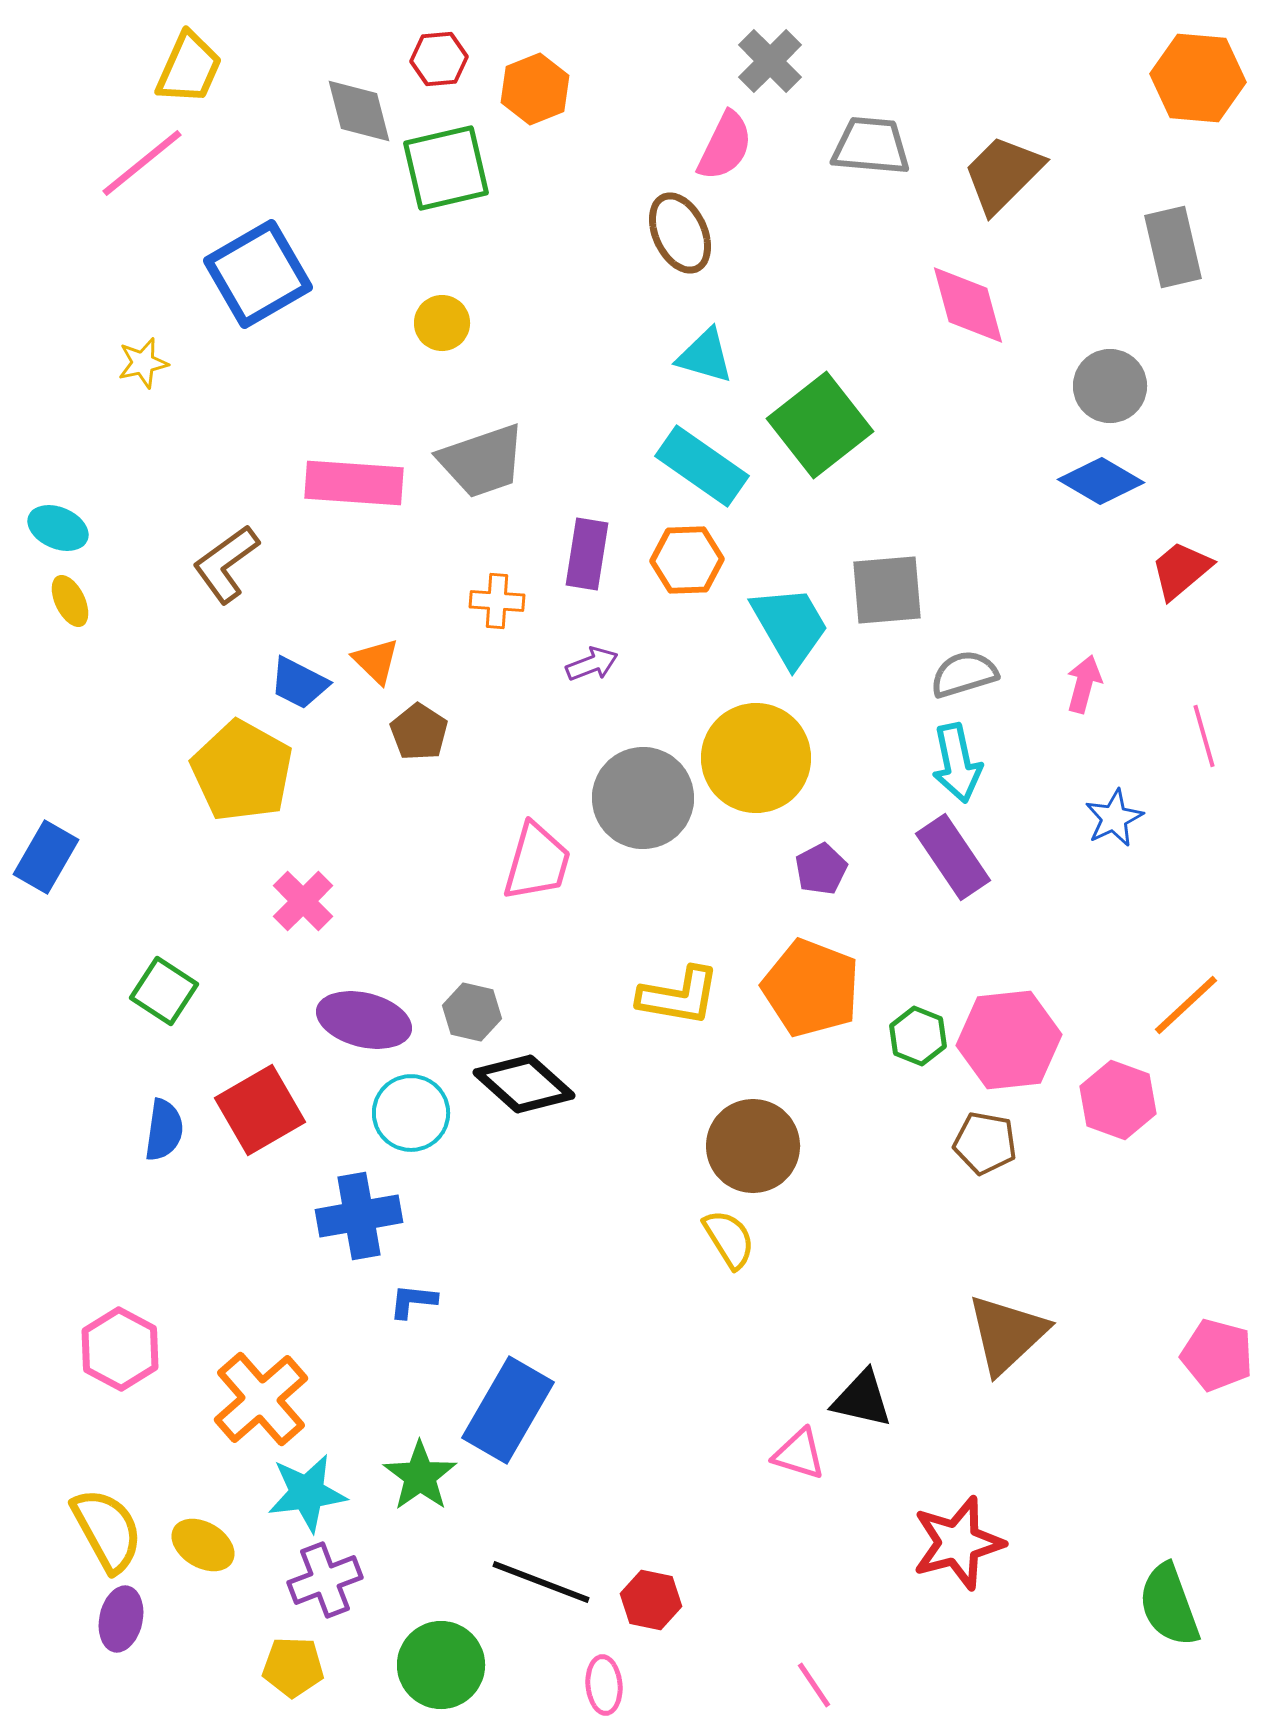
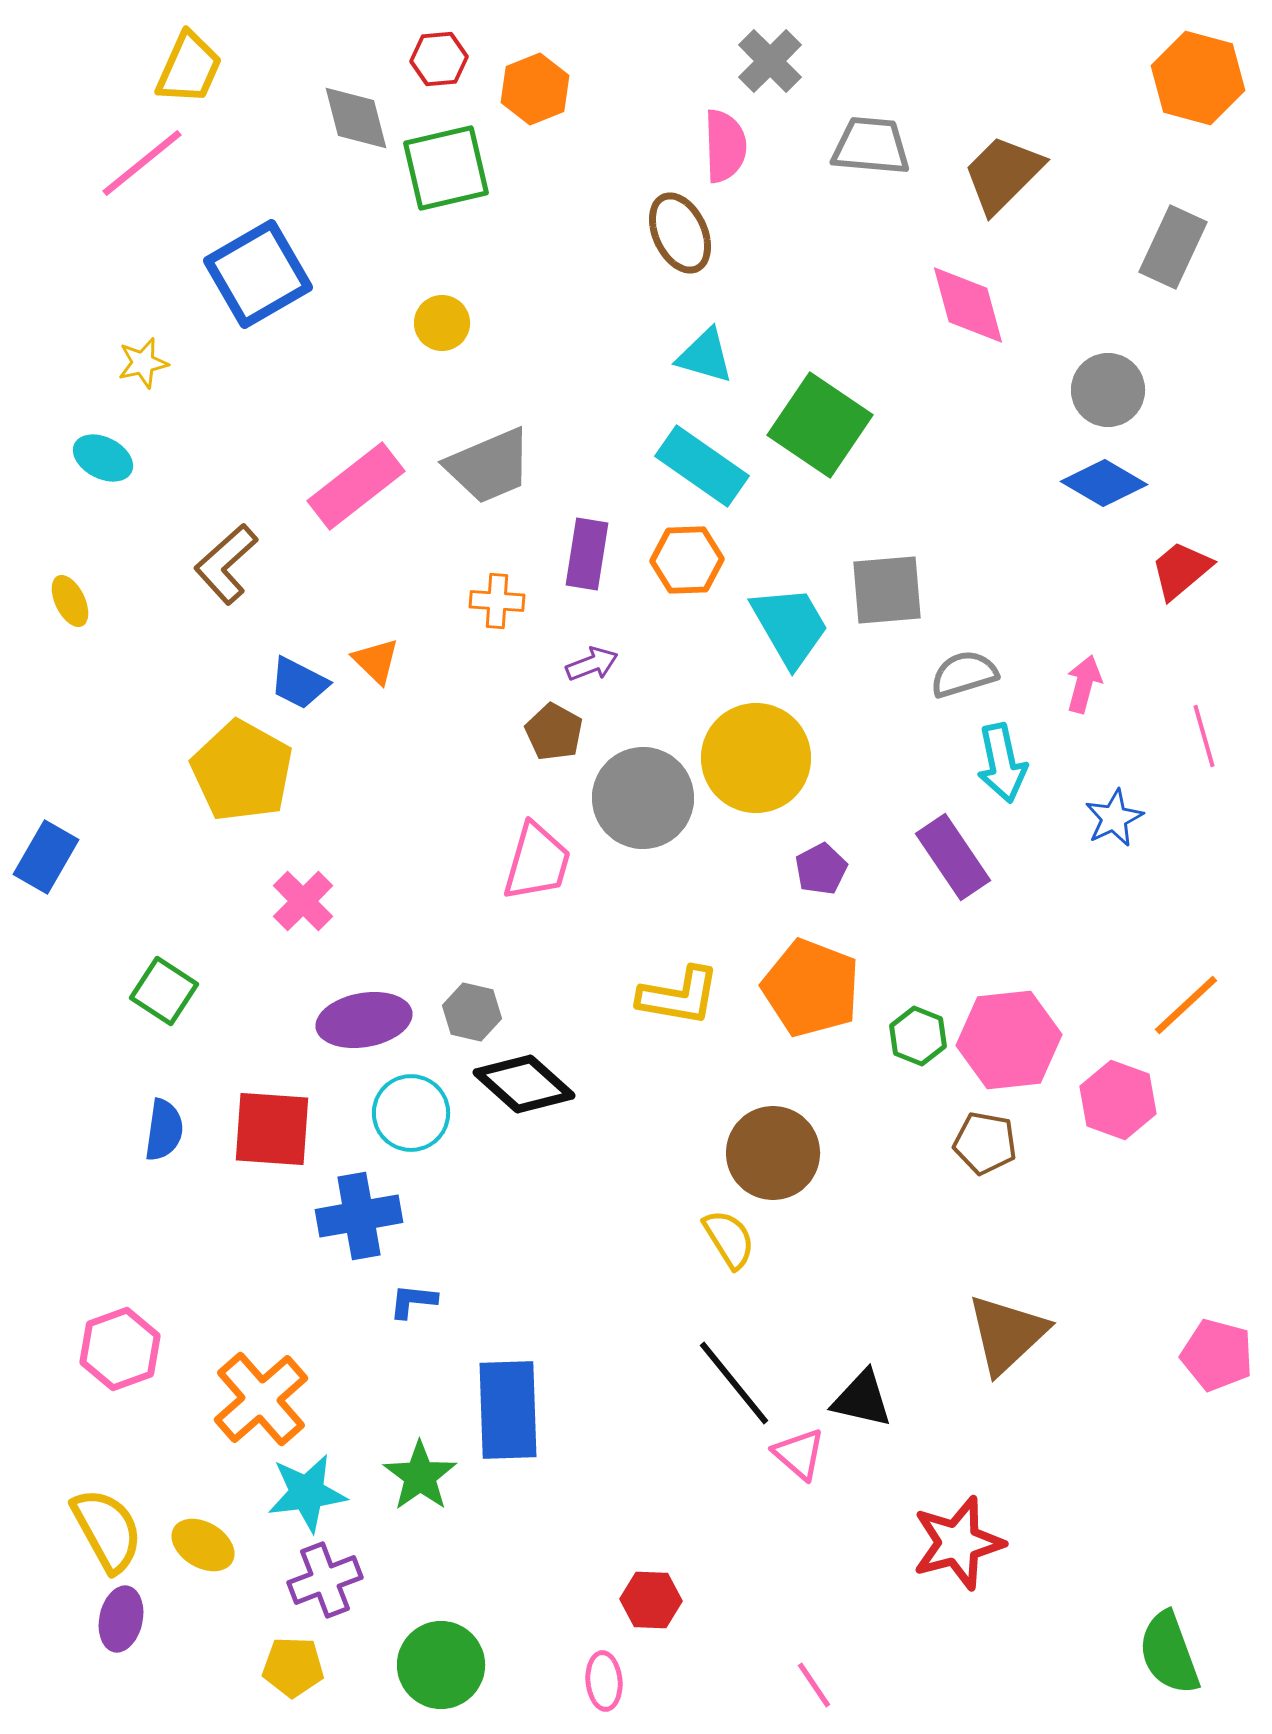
orange hexagon at (1198, 78): rotated 10 degrees clockwise
gray diamond at (359, 111): moved 3 px left, 7 px down
pink semicircle at (725, 146): rotated 28 degrees counterclockwise
gray rectangle at (1173, 247): rotated 38 degrees clockwise
gray circle at (1110, 386): moved 2 px left, 4 px down
green square at (820, 425): rotated 18 degrees counterclockwise
gray trapezoid at (482, 461): moved 7 px right, 5 px down; rotated 4 degrees counterclockwise
blue diamond at (1101, 481): moved 3 px right, 2 px down
pink rectangle at (354, 483): moved 2 px right, 3 px down; rotated 42 degrees counterclockwise
cyan ellipse at (58, 528): moved 45 px right, 70 px up; rotated 4 degrees clockwise
brown L-shape at (226, 564): rotated 6 degrees counterclockwise
brown pentagon at (419, 732): moved 135 px right; rotated 4 degrees counterclockwise
cyan arrow at (957, 763): moved 45 px right
purple ellipse at (364, 1020): rotated 24 degrees counterclockwise
red square at (260, 1110): moved 12 px right, 19 px down; rotated 34 degrees clockwise
brown circle at (753, 1146): moved 20 px right, 7 px down
pink hexagon at (120, 1349): rotated 12 degrees clockwise
blue rectangle at (508, 1410): rotated 32 degrees counterclockwise
pink triangle at (799, 1454): rotated 24 degrees clockwise
black line at (541, 1582): moved 193 px right, 199 px up; rotated 30 degrees clockwise
red hexagon at (651, 1600): rotated 10 degrees counterclockwise
green semicircle at (1169, 1605): moved 48 px down
pink ellipse at (604, 1685): moved 4 px up
